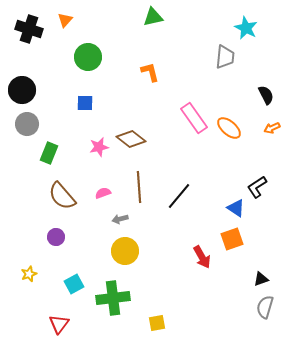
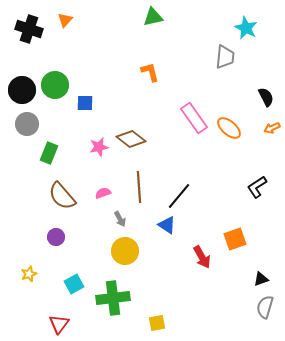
green circle: moved 33 px left, 28 px down
black semicircle: moved 2 px down
blue triangle: moved 69 px left, 17 px down
gray arrow: rotated 105 degrees counterclockwise
orange square: moved 3 px right
